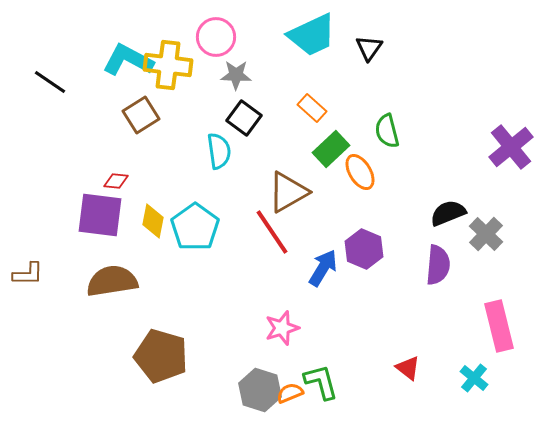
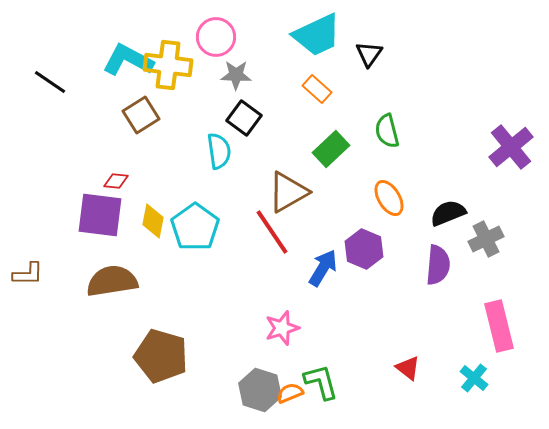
cyan trapezoid: moved 5 px right
black triangle: moved 6 px down
orange rectangle: moved 5 px right, 19 px up
orange ellipse: moved 29 px right, 26 px down
gray cross: moved 5 px down; rotated 20 degrees clockwise
